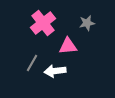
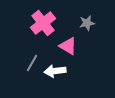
pink triangle: rotated 36 degrees clockwise
